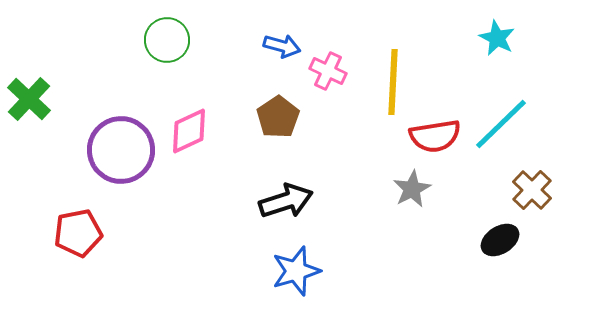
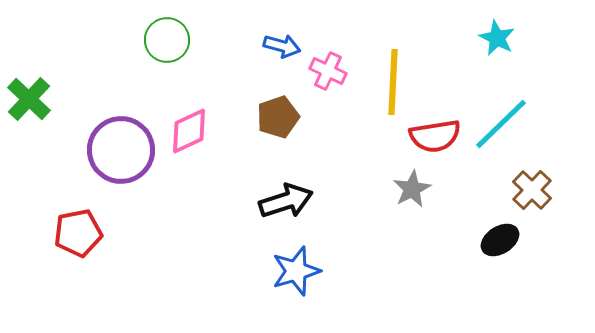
brown pentagon: rotated 15 degrees clockwise
